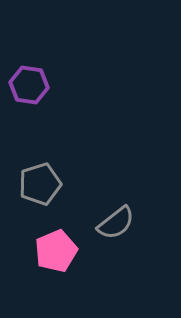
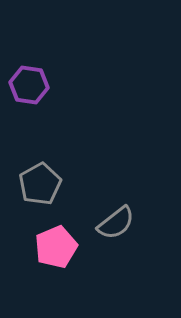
gray pentagon: rotated 12 degrees counterclockwise
pink pentagon: moved 4 px up
